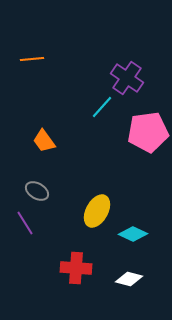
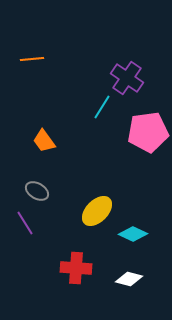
cyan line: rotated 10 degrees counterclockwise
yellow ellipse: rotated 16 degrees clockwise
